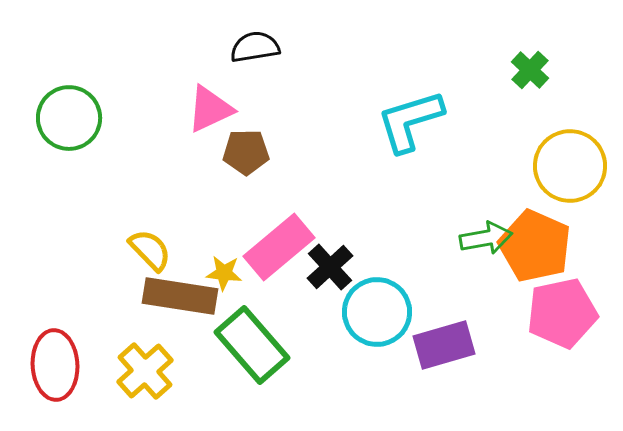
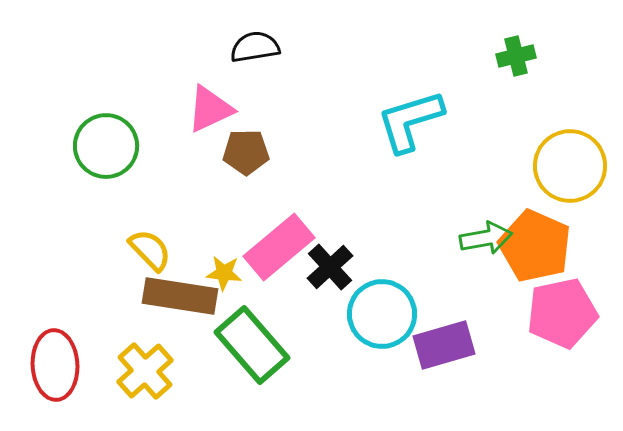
green cross: moved 14 px left, 14 px up; rotated 33 degrees clockwise
green circle: moved 37 px right, 28 px down
cyan circle: moved 5 px right, 2 px down
